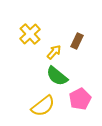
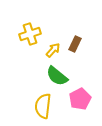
yellow cross: rotated 25 degrees clockwise
brown rectangle: moved 2 px left, 3 px down
yellow arrow: moved 1 px left, 2 px up
yellow semicircle: rotated 135 degrees clockwise
